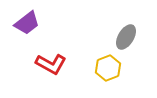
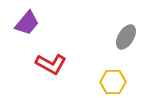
purple trapezoid: rotated 12 degrees counterclockwise
yellow hexagon: moved 5 px right, 14 px down; rotated 20 degrees clockwise
